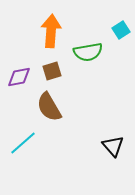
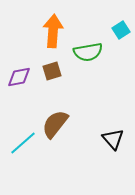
orange arrow: moved 2 px right
brown semicircle: moved 6 px right, 17 px down; rotated 68 degrees clockwise
black triangle: moved 7 px up
